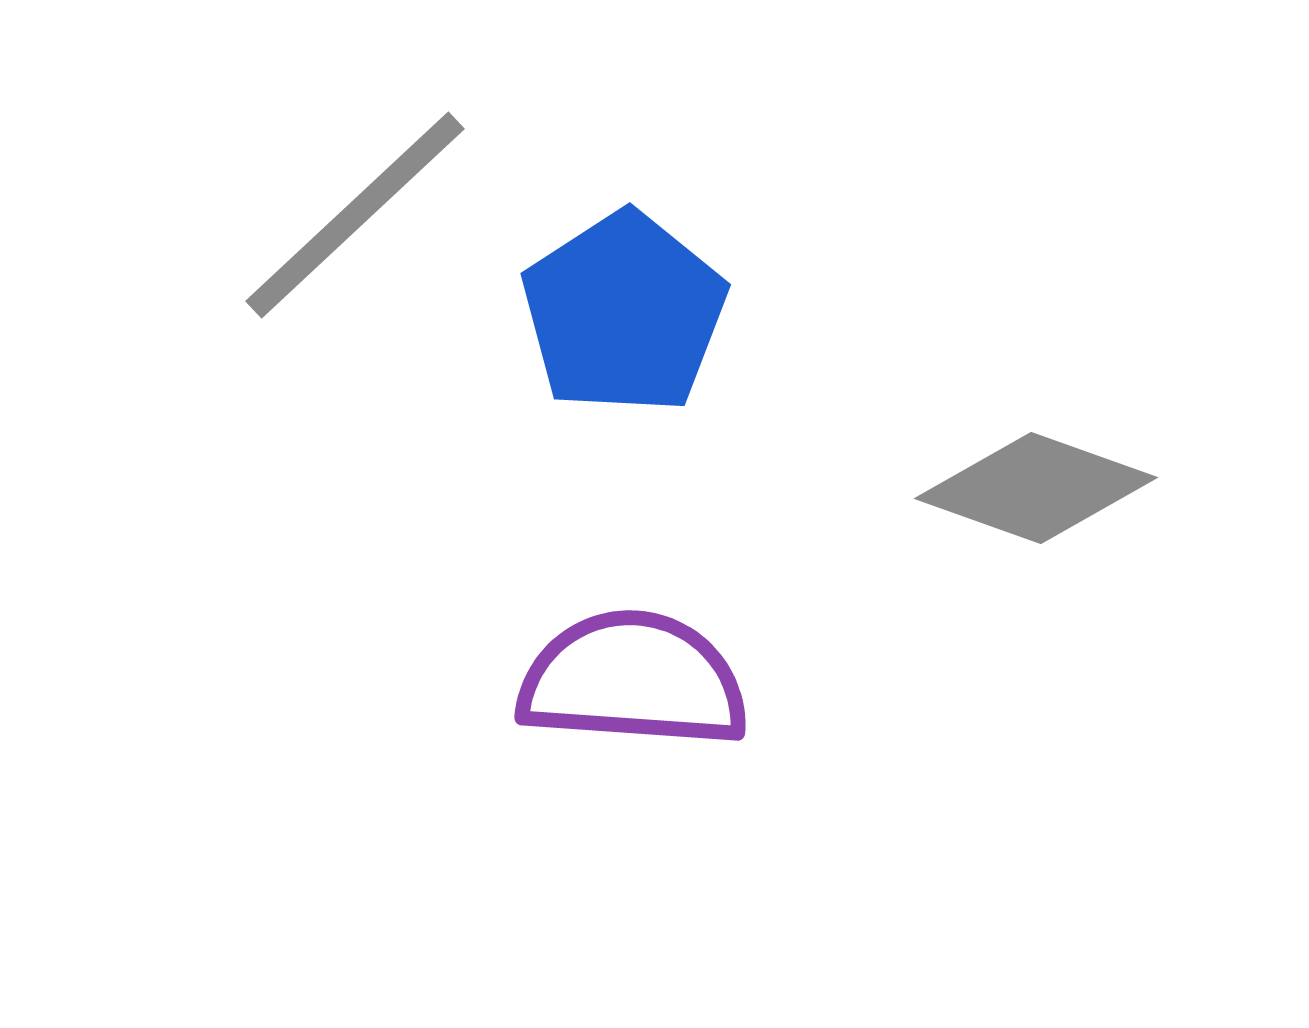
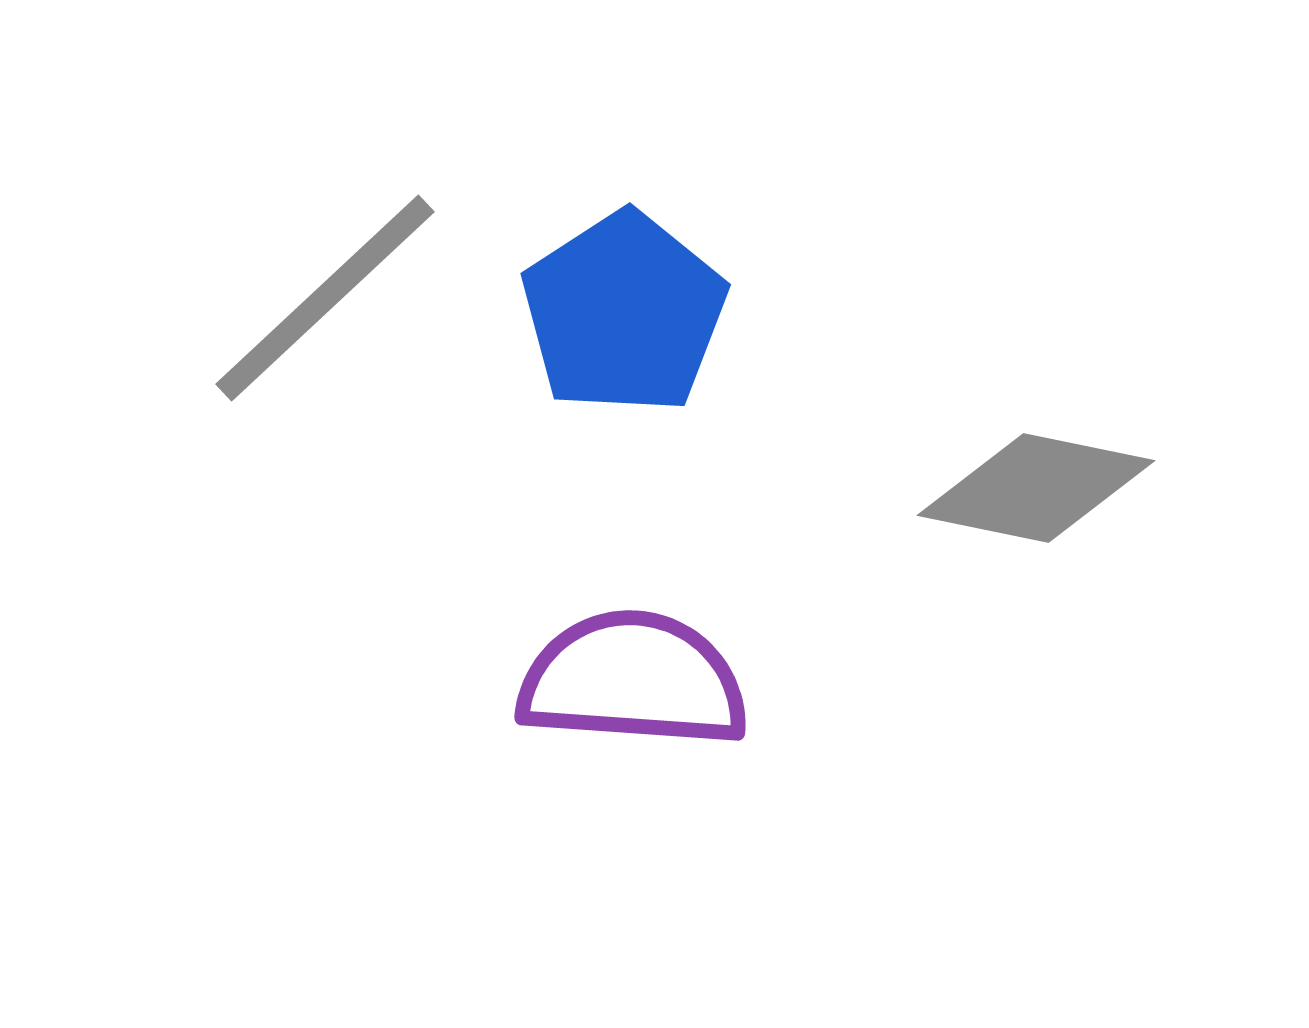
gray line: moved 30 px left, 83 px down
gray diamond: rotated 8 degrees counterclockwise
